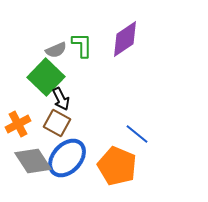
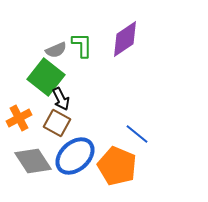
green square: rotated 6 degrees counterclockwise
orange cross: moved 1 px right, 6 px up
blue ellipse: moved 8 px right, 2 px up; rotated 6 degrees clockwise
